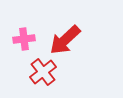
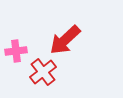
pink cross: moved 8 px left, 12 px down
